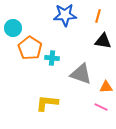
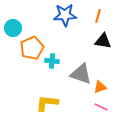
orange pentagon: moved 2 px right; rotated 15 degrees clockwise
cyan cross: moved 3 px down
orange triangle: moved 6 px left; rotated 16 degrees counterclockwise
